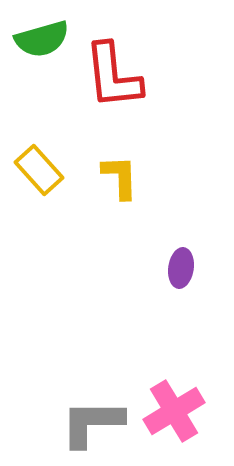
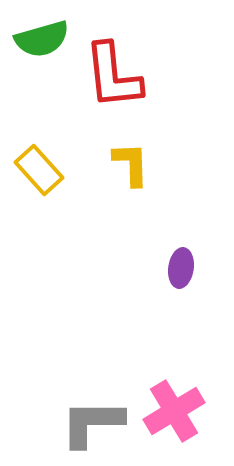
yellow L-shape: moved 11 px right, 13 px up
